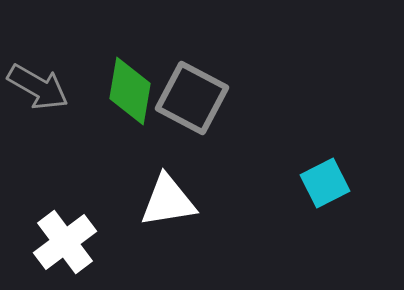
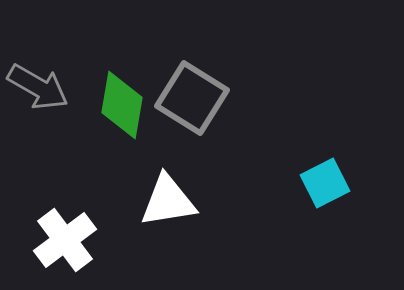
green diamond: moved 8 px left, 14 px down
gray square: rotated 4 degrees clockwise
white cross: moved 2 px up
